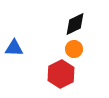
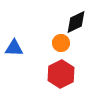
black diamond: moved 1 px right, 2 px up
orange circle: moved 13 px left, 6 px up
